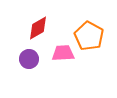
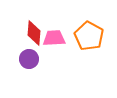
red diamond: moved 4 px left, 5 px down; rotated 55 degrees counterclockwise
pink trapezoid: moved 9 px left, 15 px up
